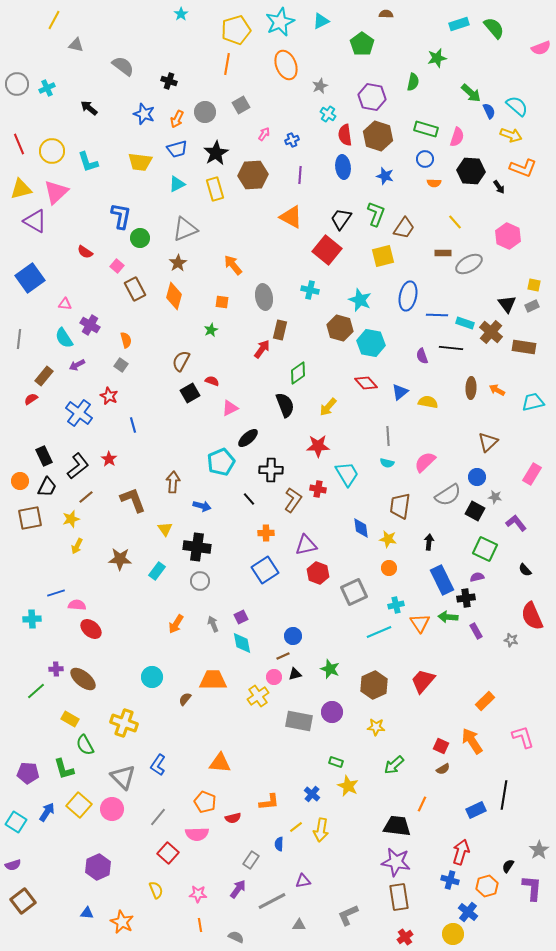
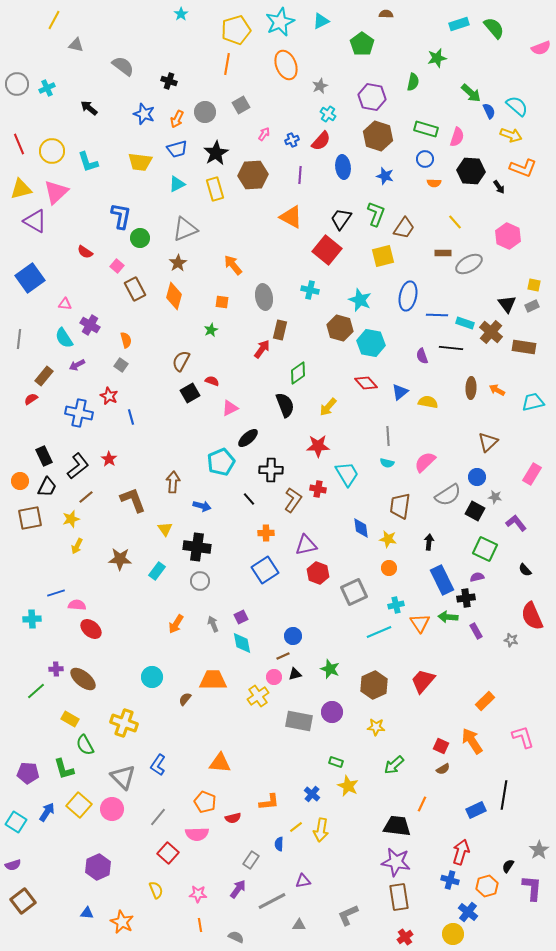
red semicircle at (345, 135): moved 24 px left, 6 px down; rotated 130 degrees counterclockwise
blue cross at (79, 413): rotated 24 degrees counterclockwise
blue line at (133, 425): moved 2 px left, 8 px up
